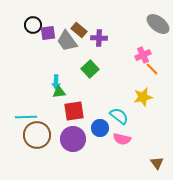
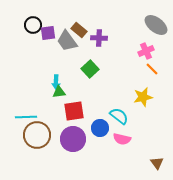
gray ellipse: moved 2 px left, 1 px down
pink cross: moved 3 px right, 4 px up
